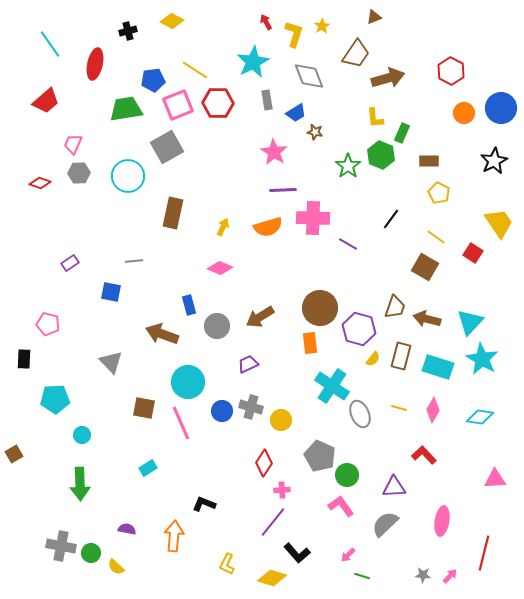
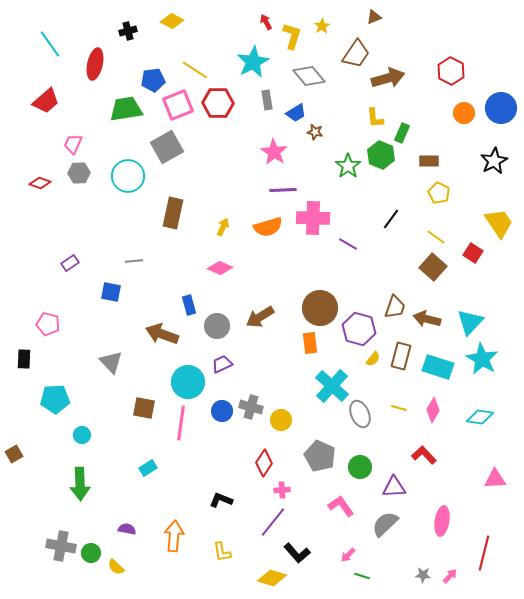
yellow L-shape at (294, 34): moved 2 px left, 2 px down
gray diamond at (309, 76): rotated 20 degrees counterclockwise
brown square at (425, 267): moved 8 px right; rotated 12 degrees clockwise
purple trapezoid at (248, 364): moved 26 px left
cyan cross at (332, 386): rotated 8 degrees clockwise
pink line at (181, 423): rotated 32 degrees clockwise
green circle at (347, 475): moved 13 px right, 8 px up
black L-shape at (204, 504): moved 17 px right, 4 px up
yellow L-shape at (227, 564): moved 5 px left, 12 px up; rotated 35 degrees counterclockwise
